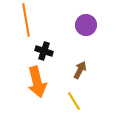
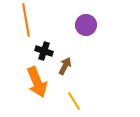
brown arrow: moved 15 px left, 4 px up
orange arrow: rotated 8 degrees counterclockwise
